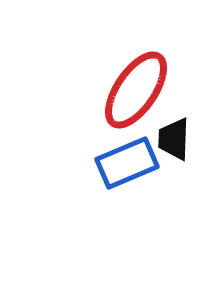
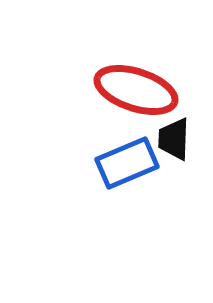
red ellipse: rotated 74 degrees clockwise
